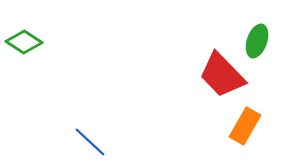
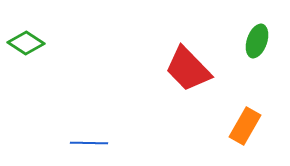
green diamond: moved 2 px right, 1 px down
red trapezoid: moved 34 px left, 6 px up
blue line: moved 1 px left, 1 px down; rotated 42 degrees counterclockwise
